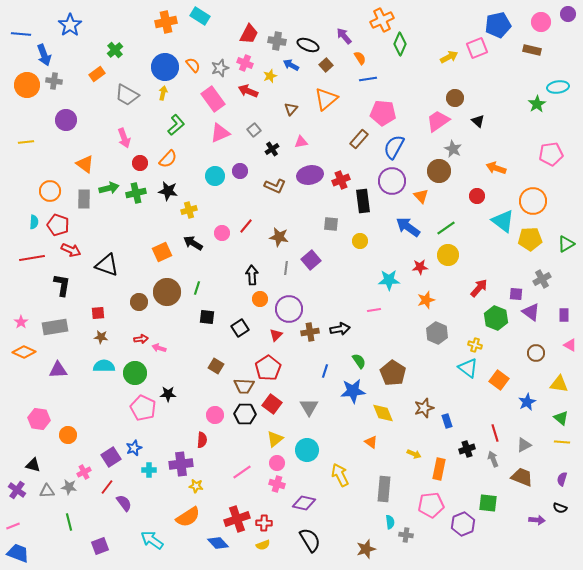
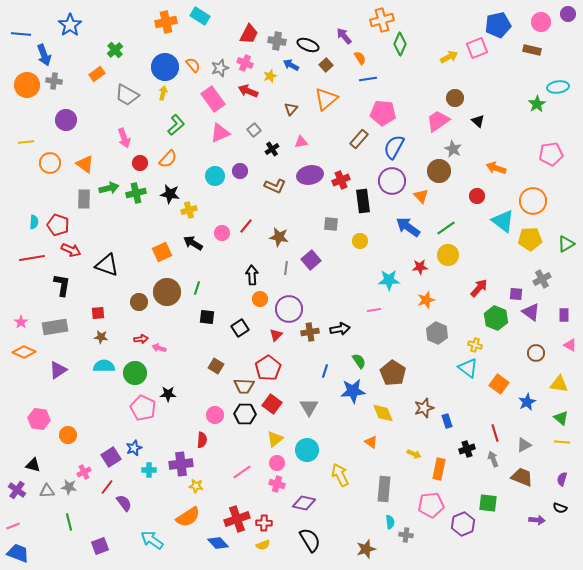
orange cross at (382, 20): rotated 10 degrees clockwise
orange circle at (50, 191): moved 28 px up
black star at (168, 191): moved 2 px right, 3 px down
purple triangle at (58, 370): rotated 30 degrees counterclockwise
orange square at (499, 380): moved 4 px down
